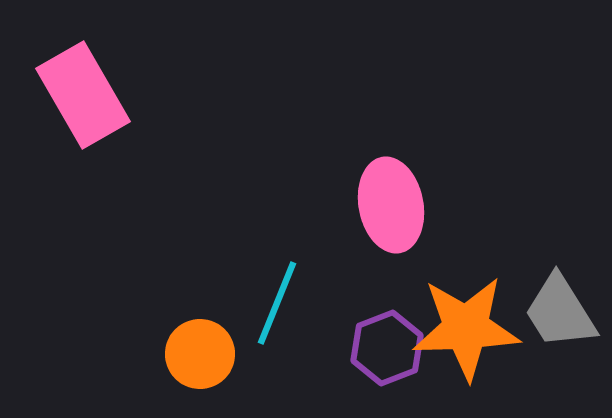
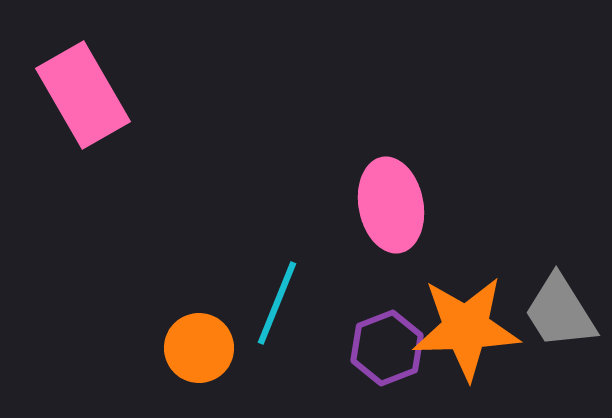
orange circle: moved 1 px left, 6 px up
